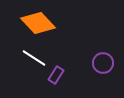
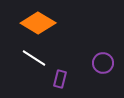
orange diamond: rotated 16 degrees counterclockwise
purple rectangle: moved 4 px right, 4 px down; rotated 18 degrees counterclockwise
